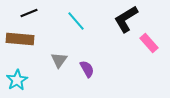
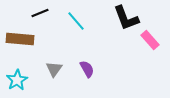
black line: moved 11 px right
black L-shape: moved 1 px up; rotated 80 degrees counterclockwise
pink rectangle: moved 1 px right, 3 px up
gray triangle: moved 5 px left, 9 px down
